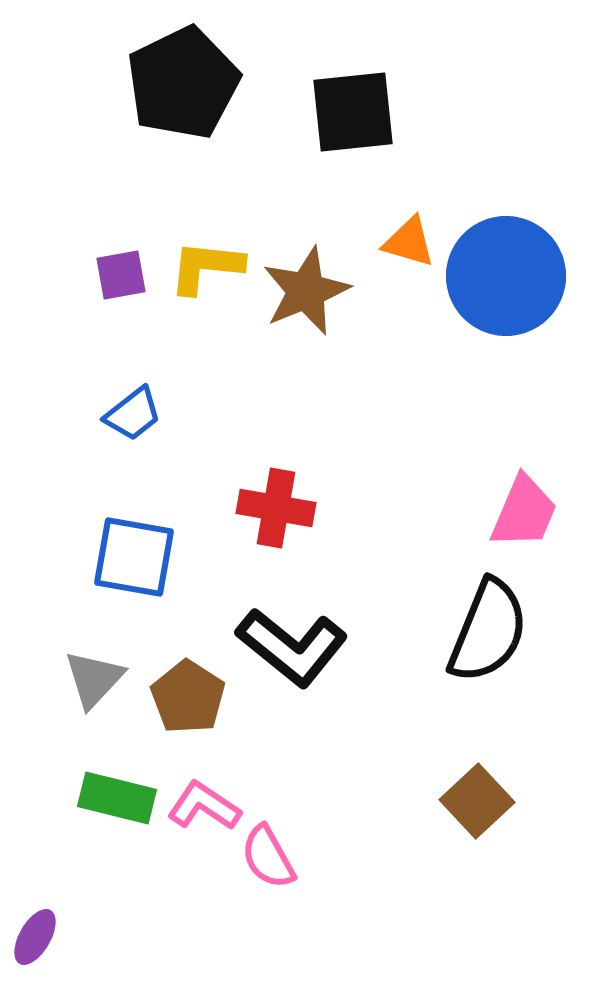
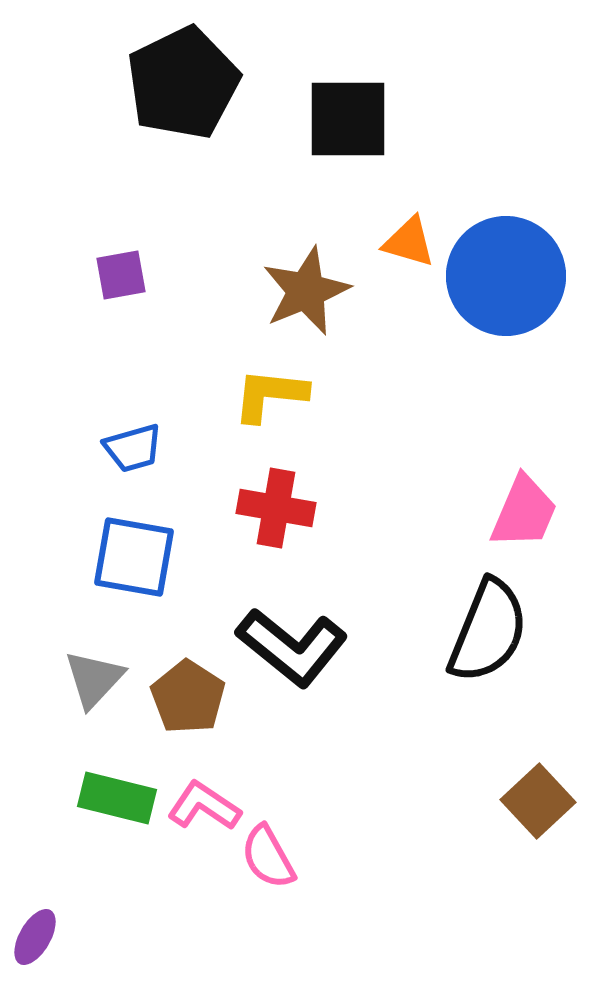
black square: moved 5 px left, 7 px down; rotated 6 degrees clockwise
yellow L-shape: moved 64 px right, 128 px down
blue trapezoid: moved 34 px down; rotated 22 degrees clockwise
brown square: moved 61 px right
